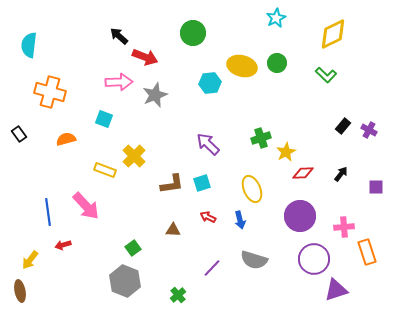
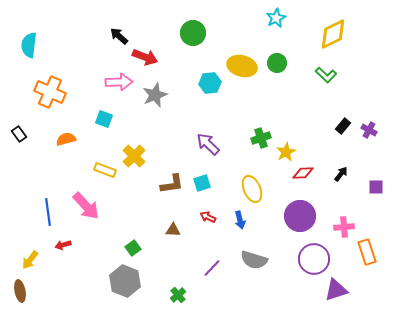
orange cross at (50, 92): rotated 8 degrees clockwise
